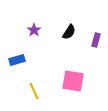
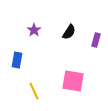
blue rectangle: rotated 63 degrees counterclockwise
